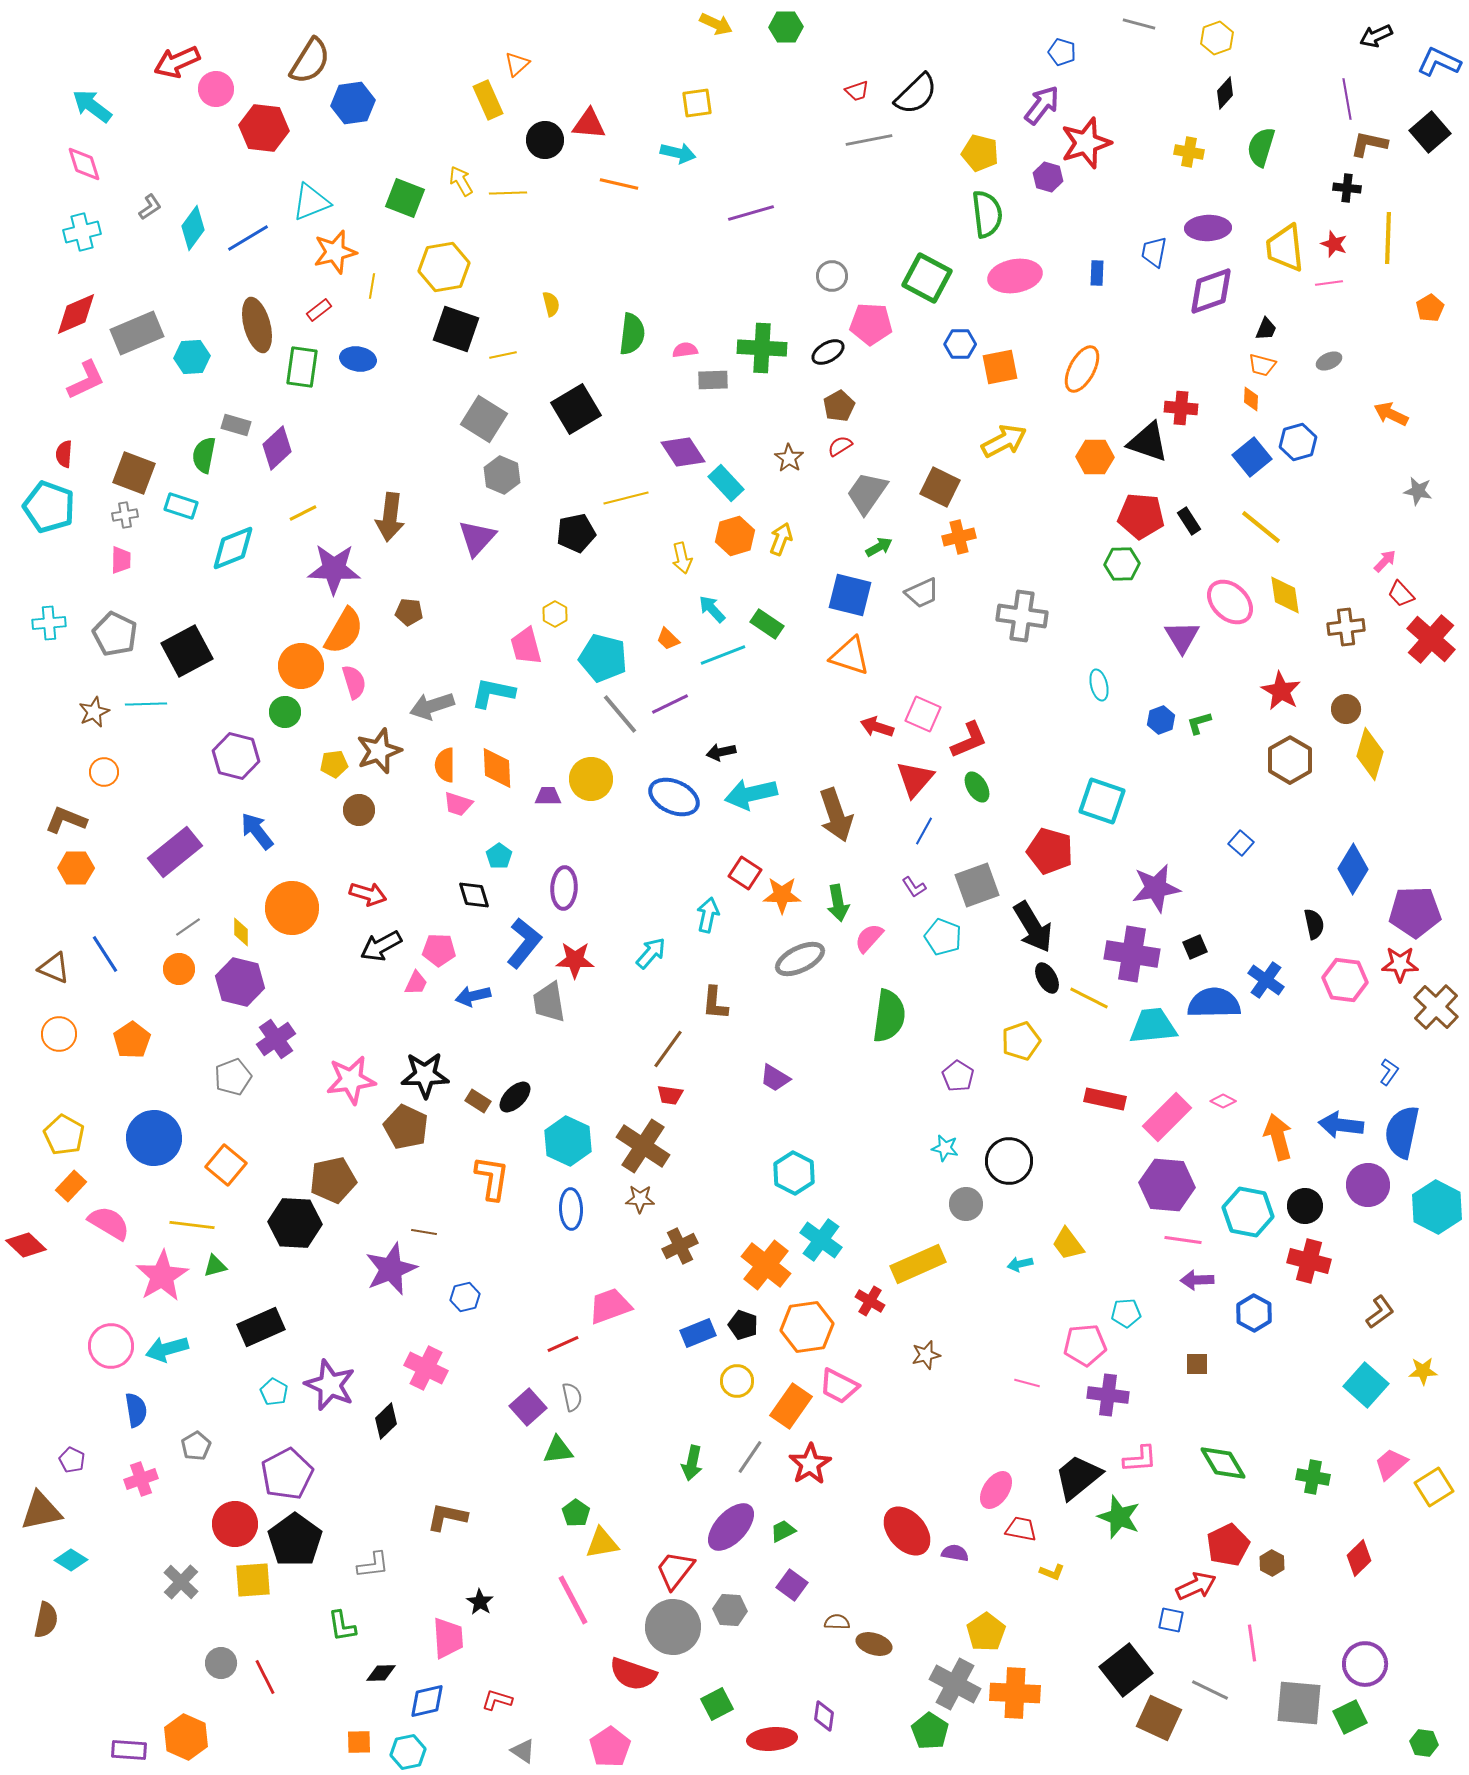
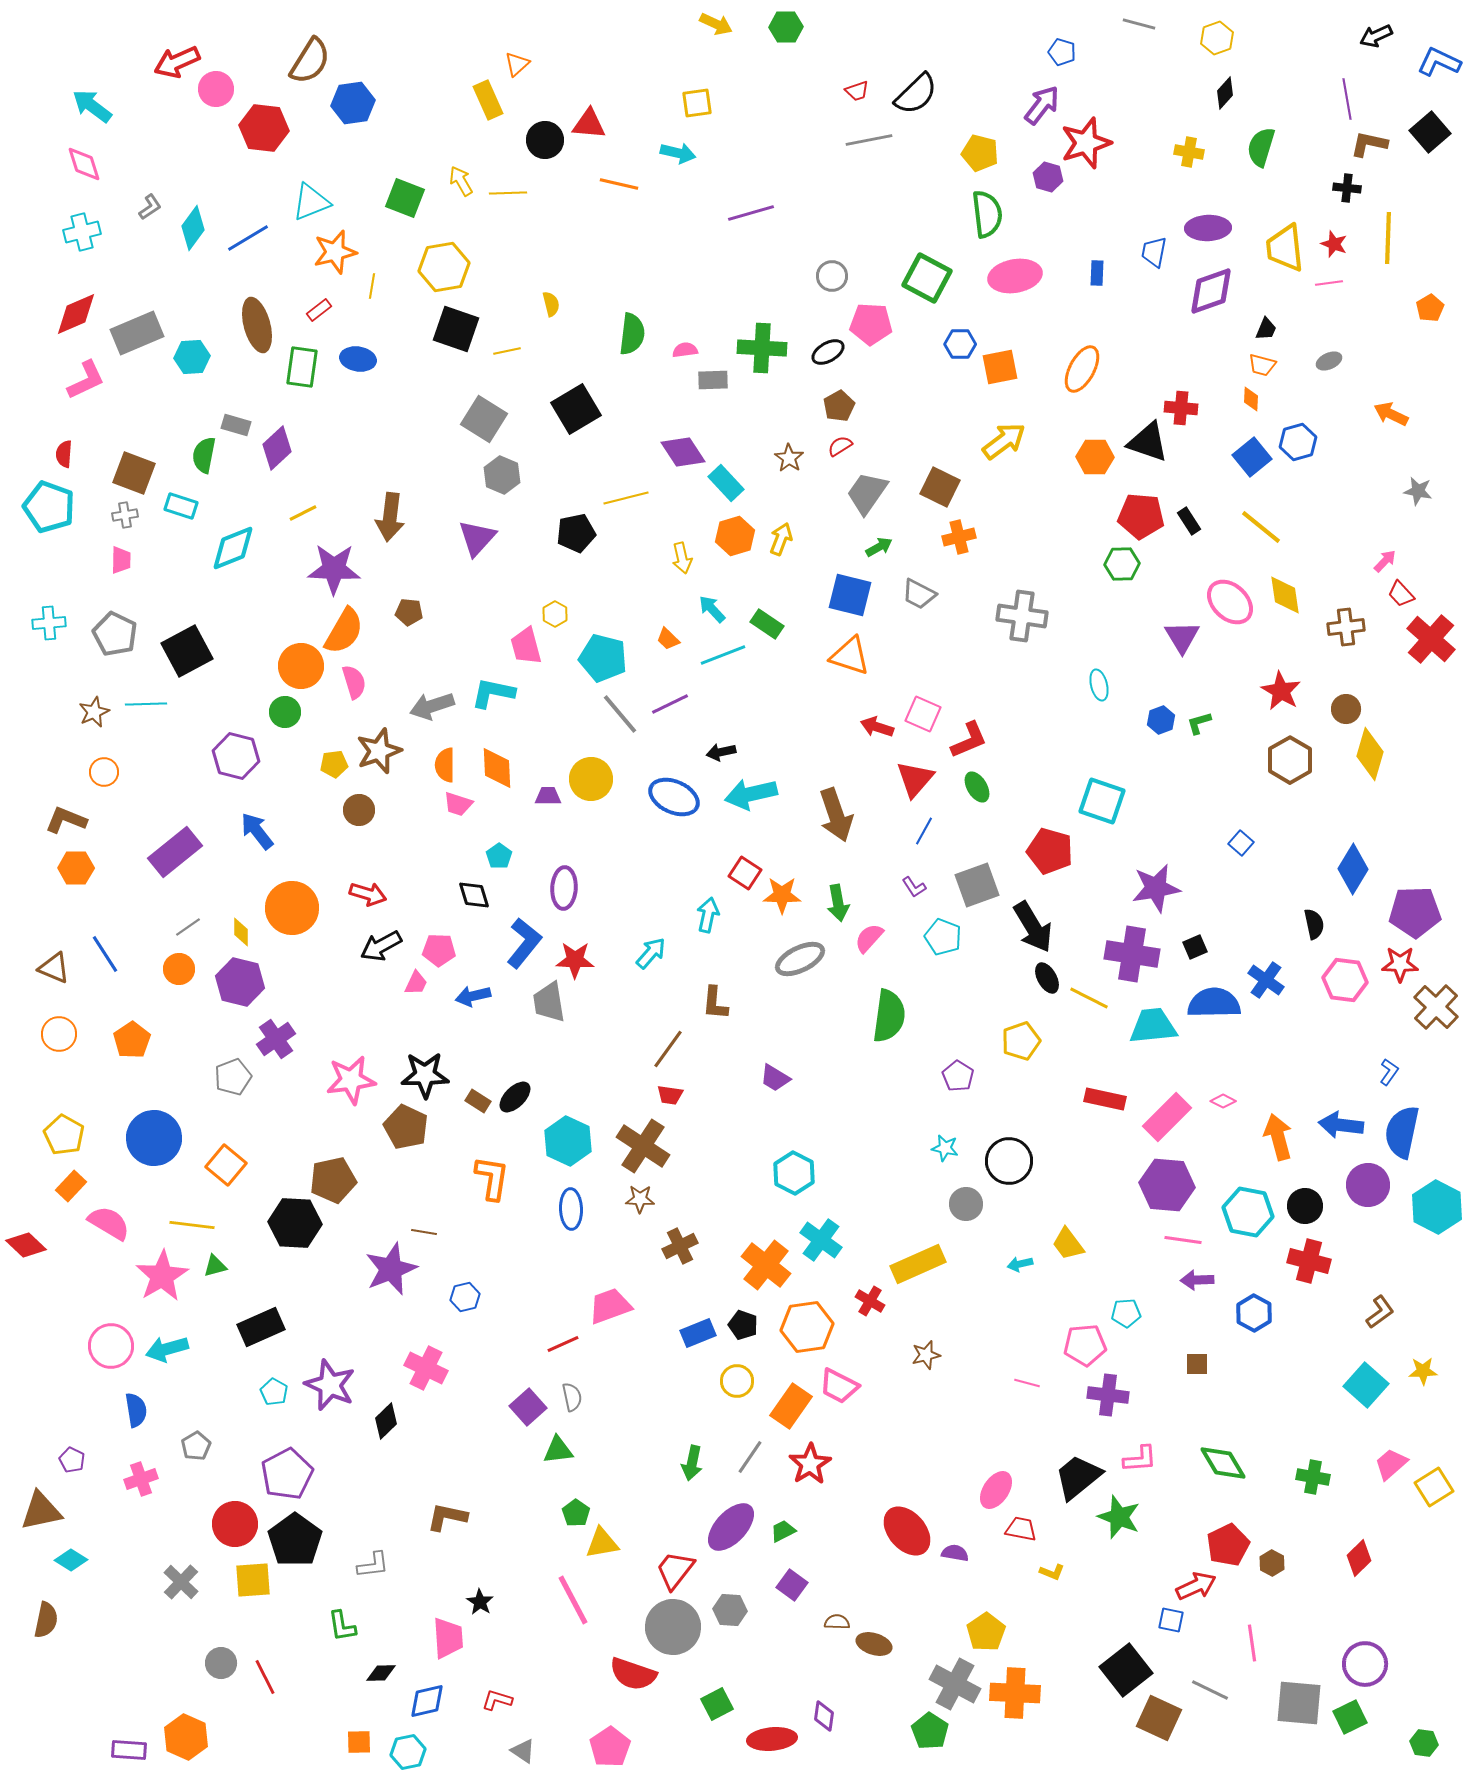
yellow line at (503, 355): moved 4 px right, 4 px up
yellow arrow at (1004, 441): rotated 9 degrees counterclockwise
gray trapezoid at (922, 593): moved 3 px left, 1 px down; rotated 51 degrees clockwise
